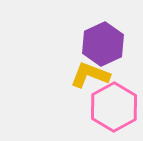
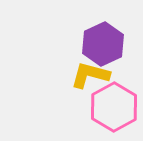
yellow L-shape: rotated 6 degrees counterclockwise
